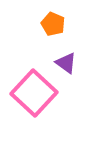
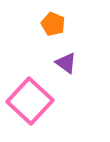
pink square: moved 4 px left, 8 px down
